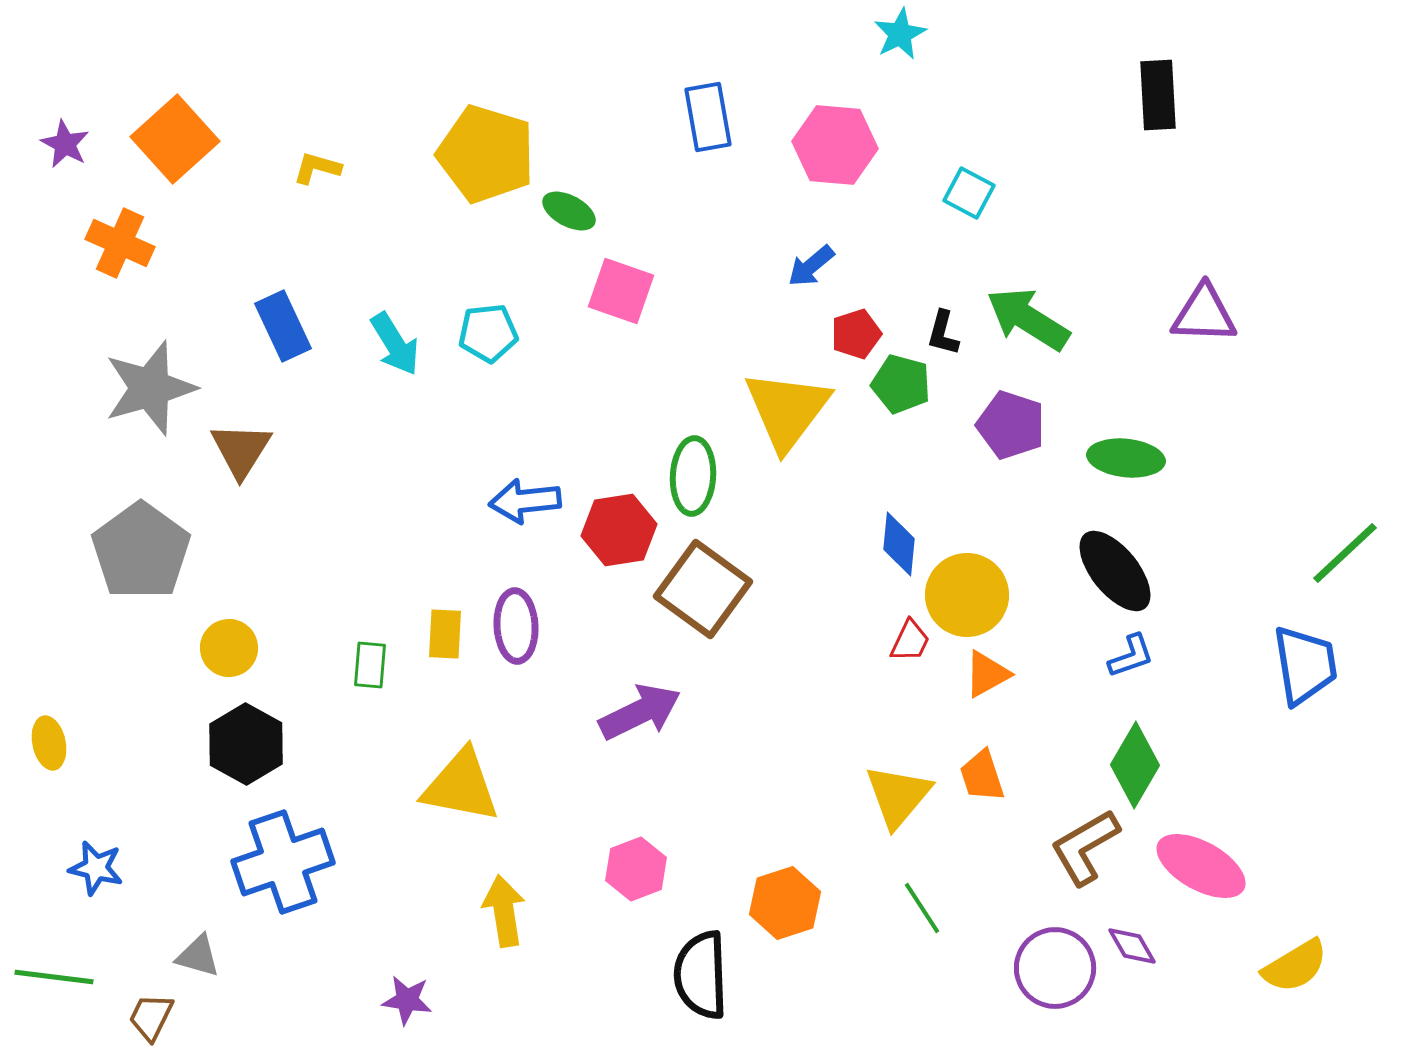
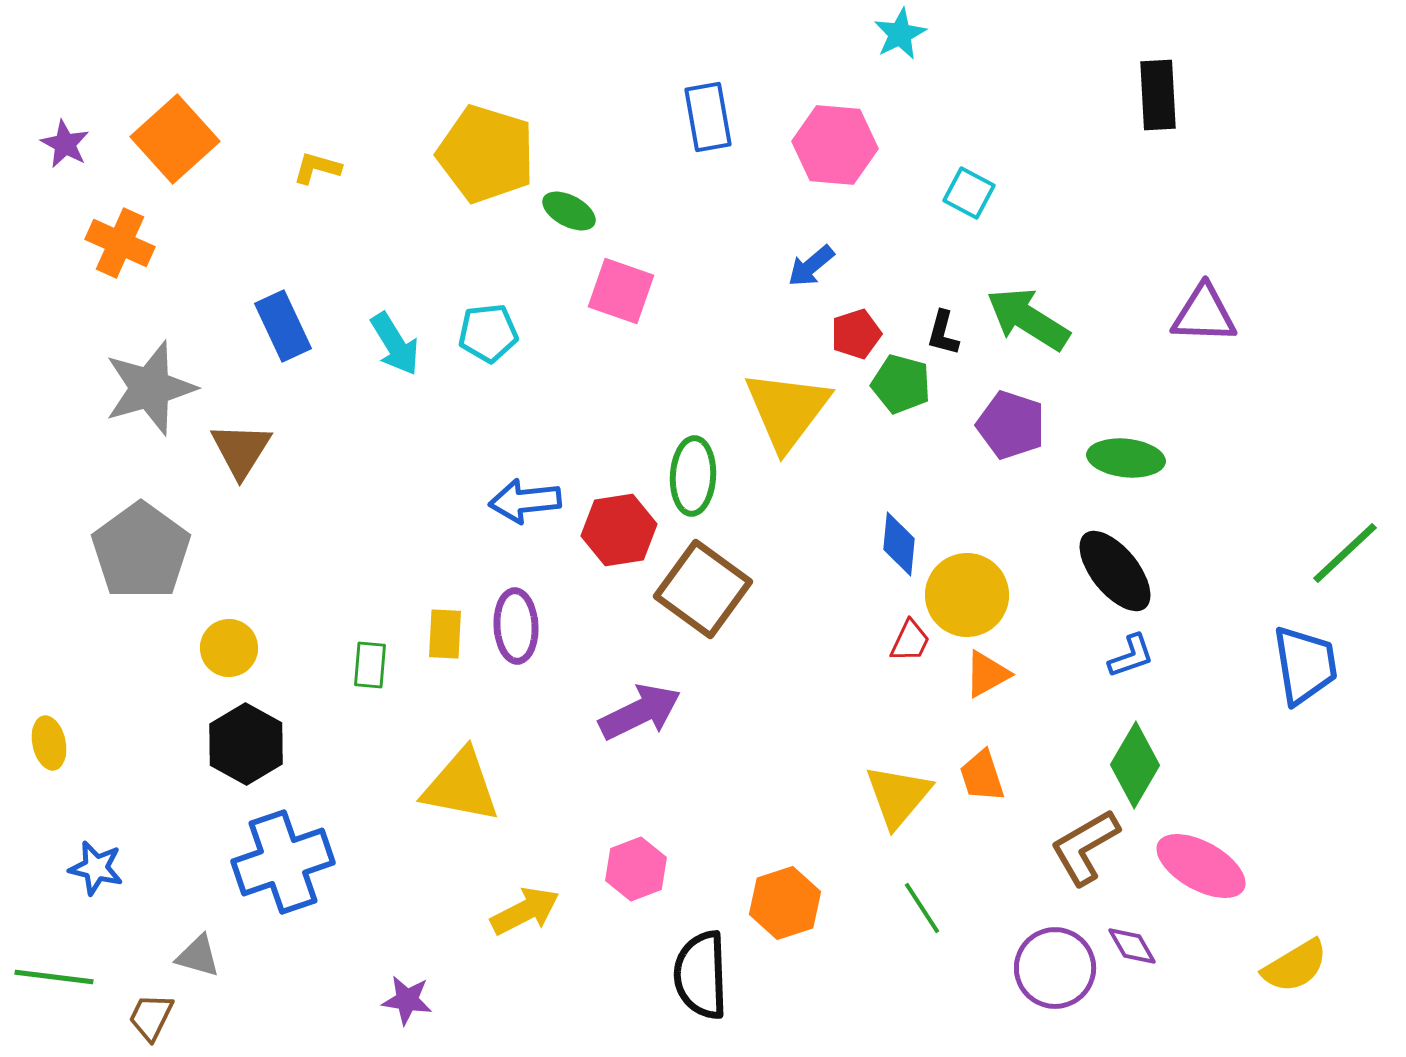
yellow arrow at (504, 911): moved 21 px right; rotated 72 degrees clockwise
